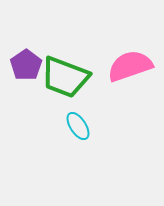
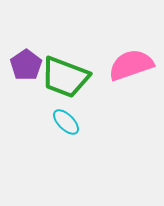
pink semicircle: moved 1 px right, 1 px up
cyan ellipse: moved 12 px left, 4 px up; rotated 12 degrees counterclockwise
